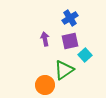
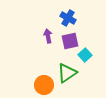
blue cross: moved 2 px left; rotated 28 degrees counterclockwise
purple arrow: moved 3 px right, 3 px up
green triangle: moved 3 px right, 3 px down
orange circle: moved 1 px left
